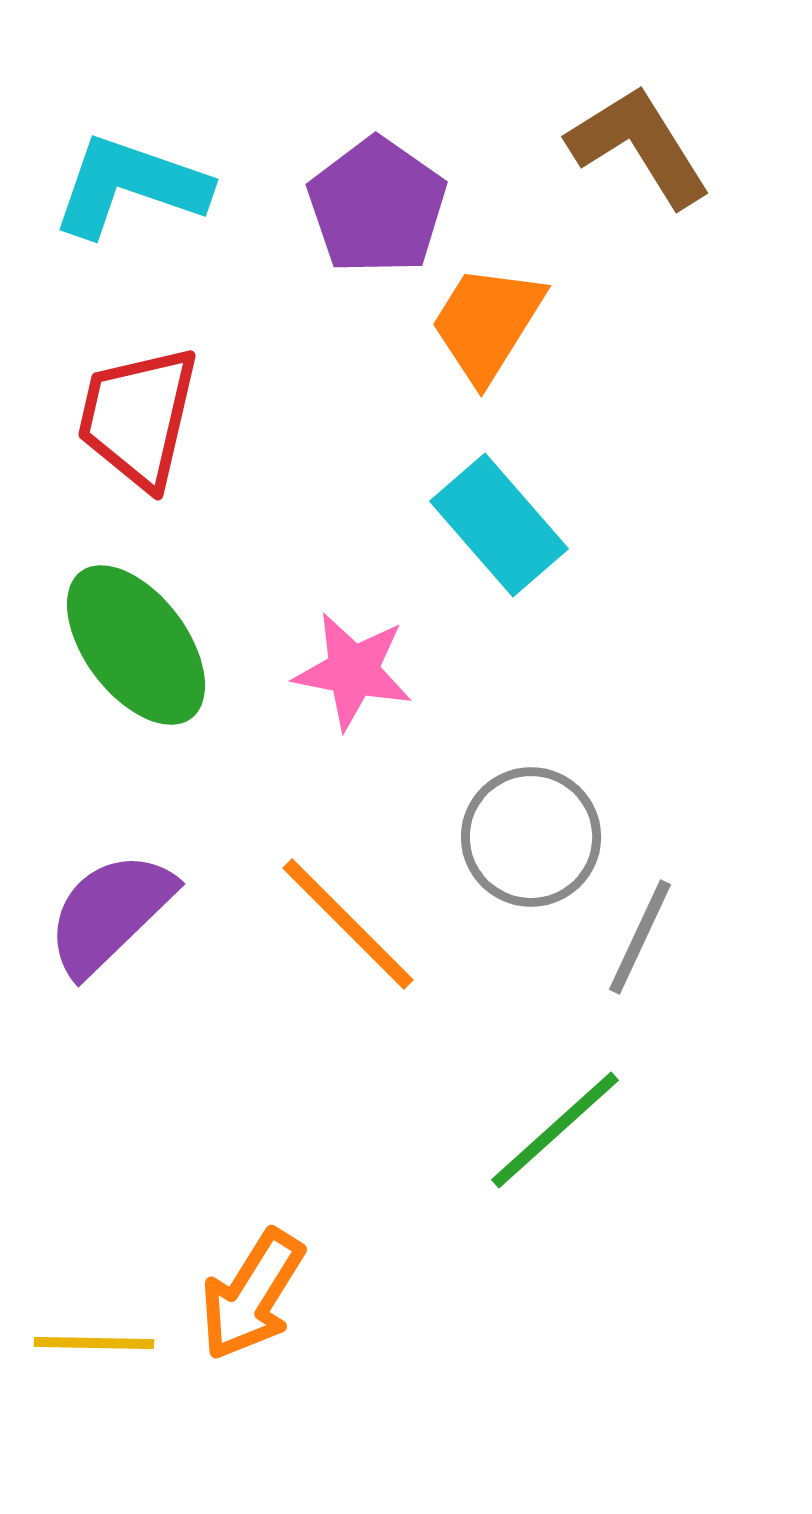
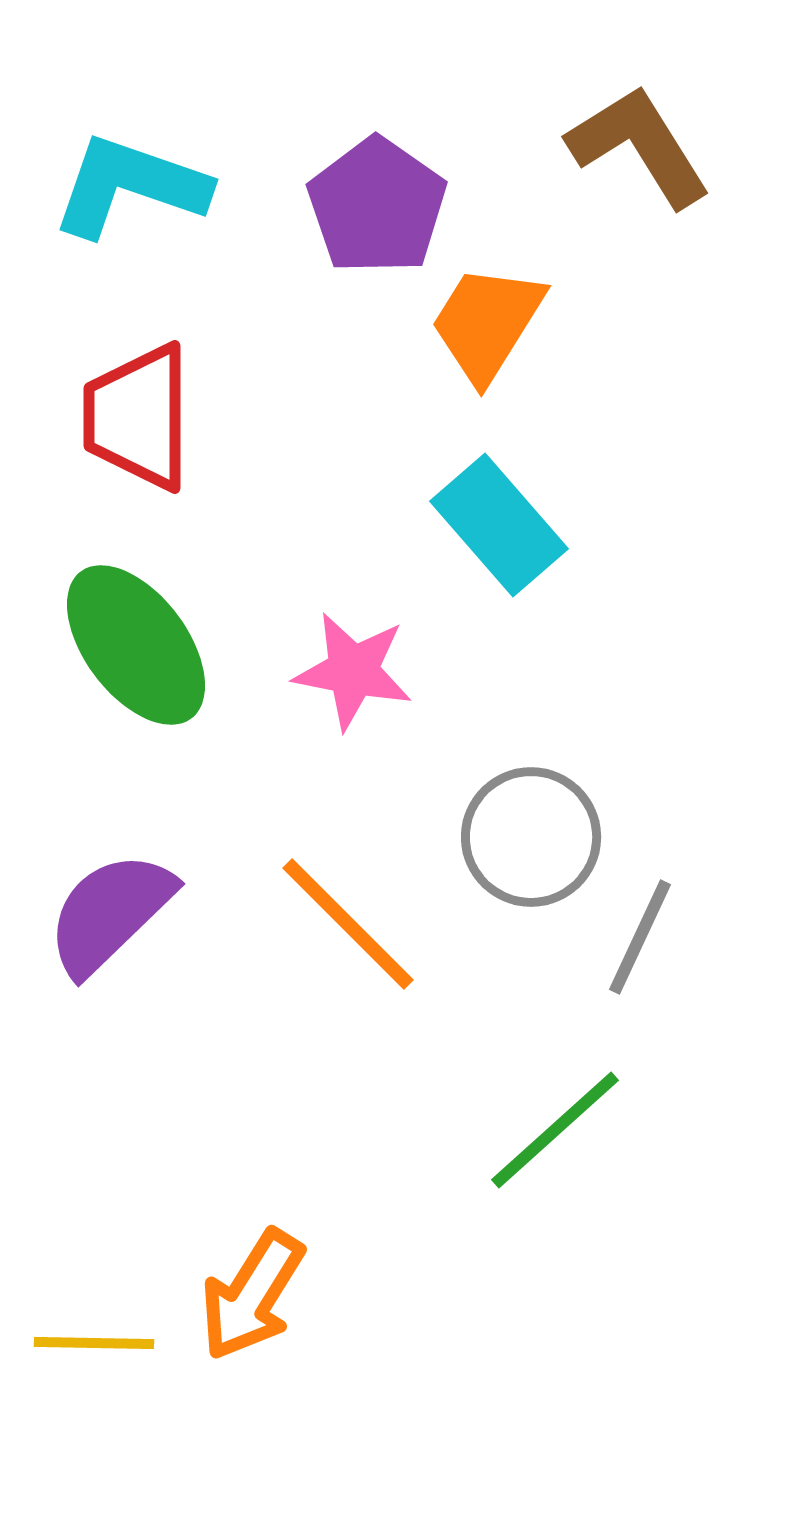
red trapezoid: rotated 13 degrees counterclockwise
